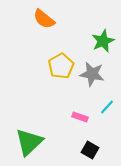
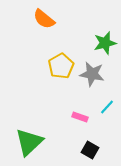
green star: moved 2 px right, 2 px down; rotated 10 degrees clockwise
